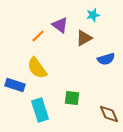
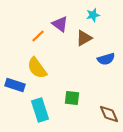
purple triangle: moved 1 px up
